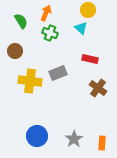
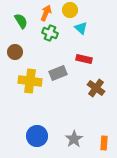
yellow circle: moved 18 px left
brown circle: moved 1 px down
red rectangle: moved 6 px left
brown cross: moved 2 px left
orange rectangle: moved 2 px right
